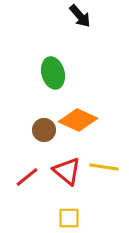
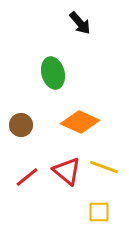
black arrow: moved 7 px down
orange diamond: moved 2 px right, 2 px down
brown circle: moved 23 px left, 5 px up
yellow line: rotated 12 degrees clockwise
yellow square: moved 30 px right, 6 px up
